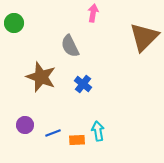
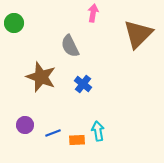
brown triangle: moved 6 px left, 3 px up
